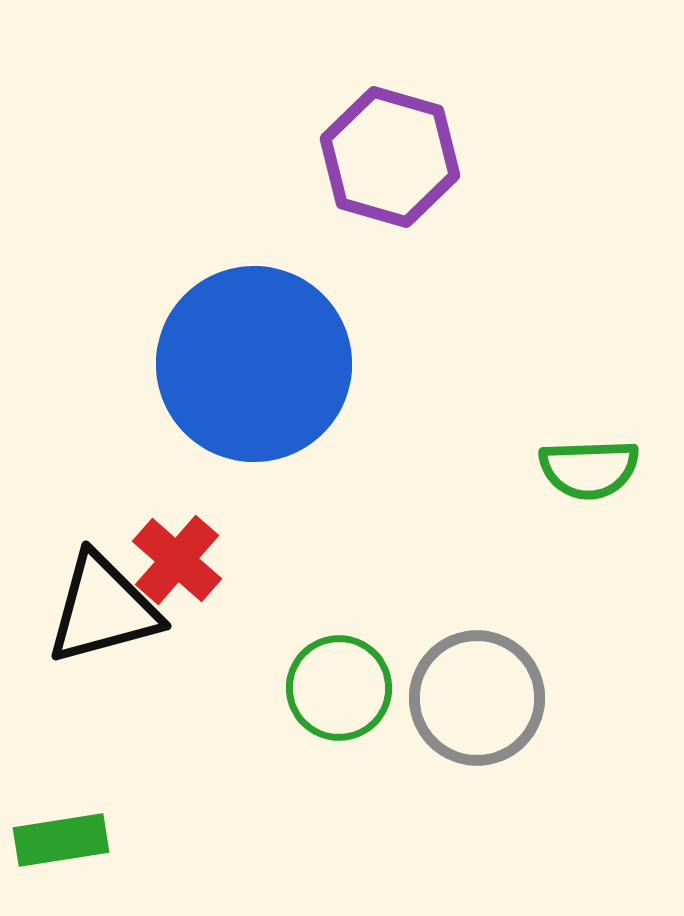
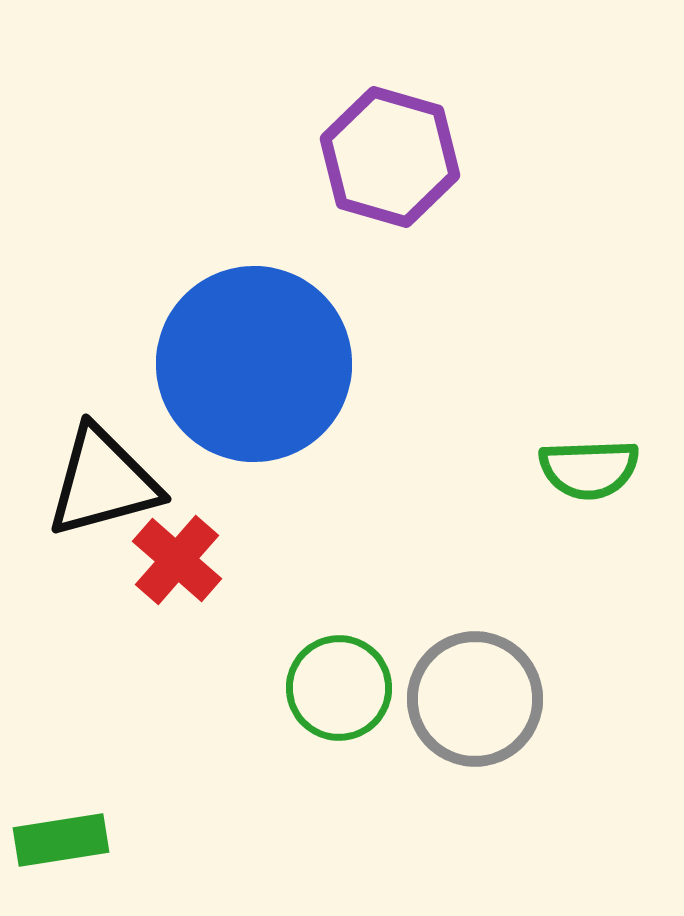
black triangle: moved 127 px up
gray circle: moved 2 px left, 1 px down
